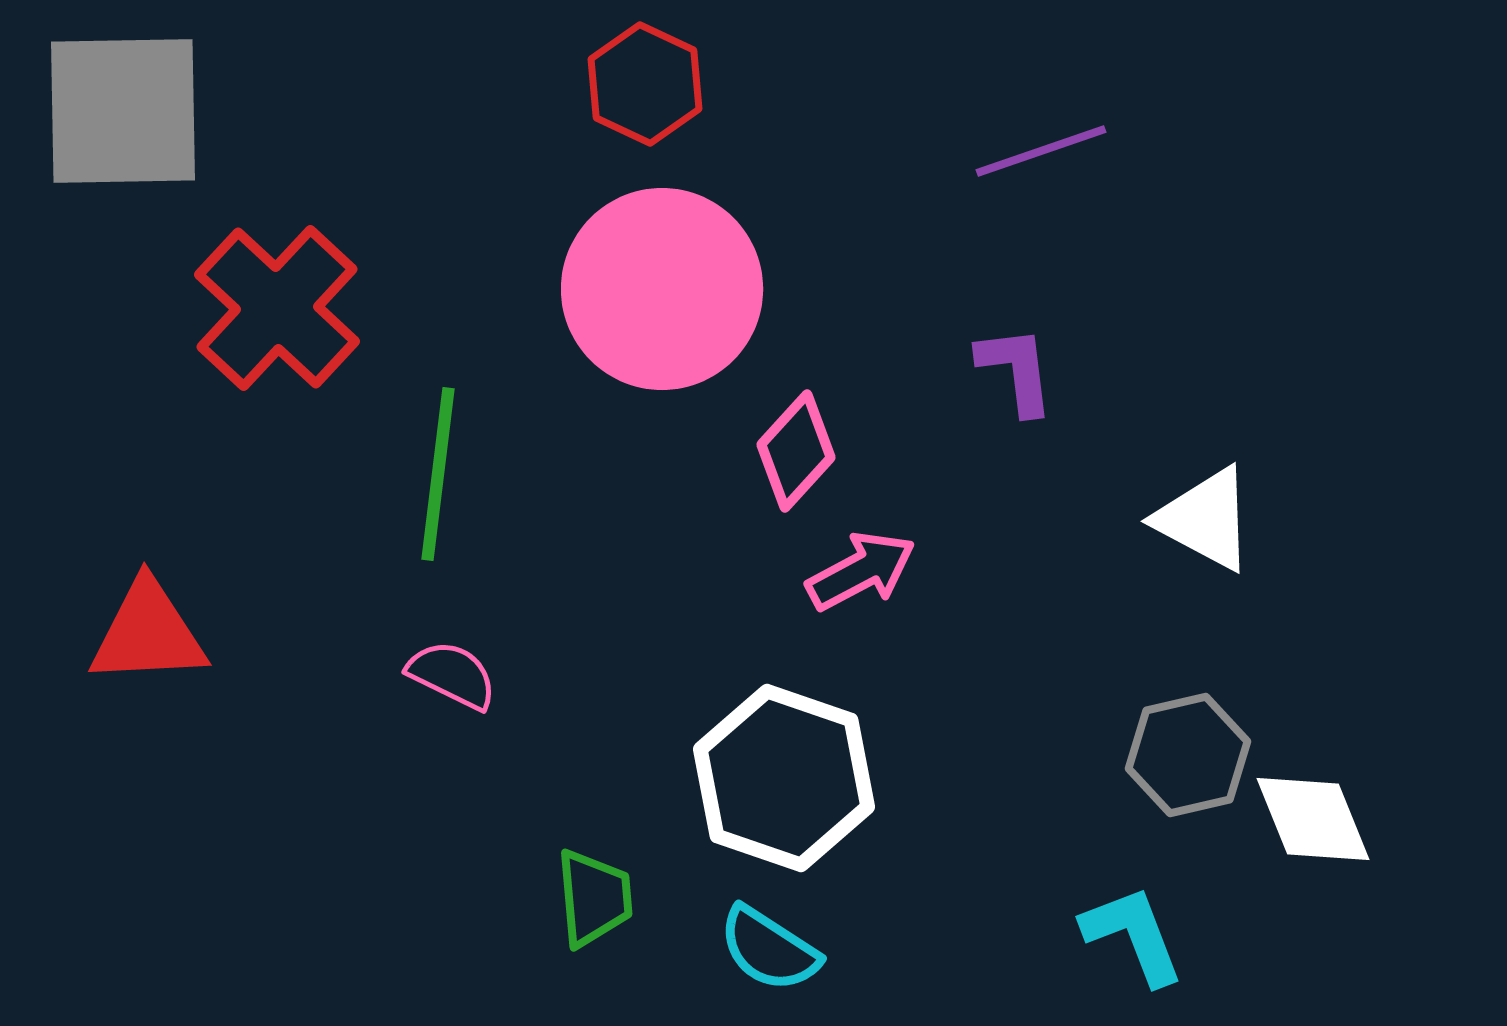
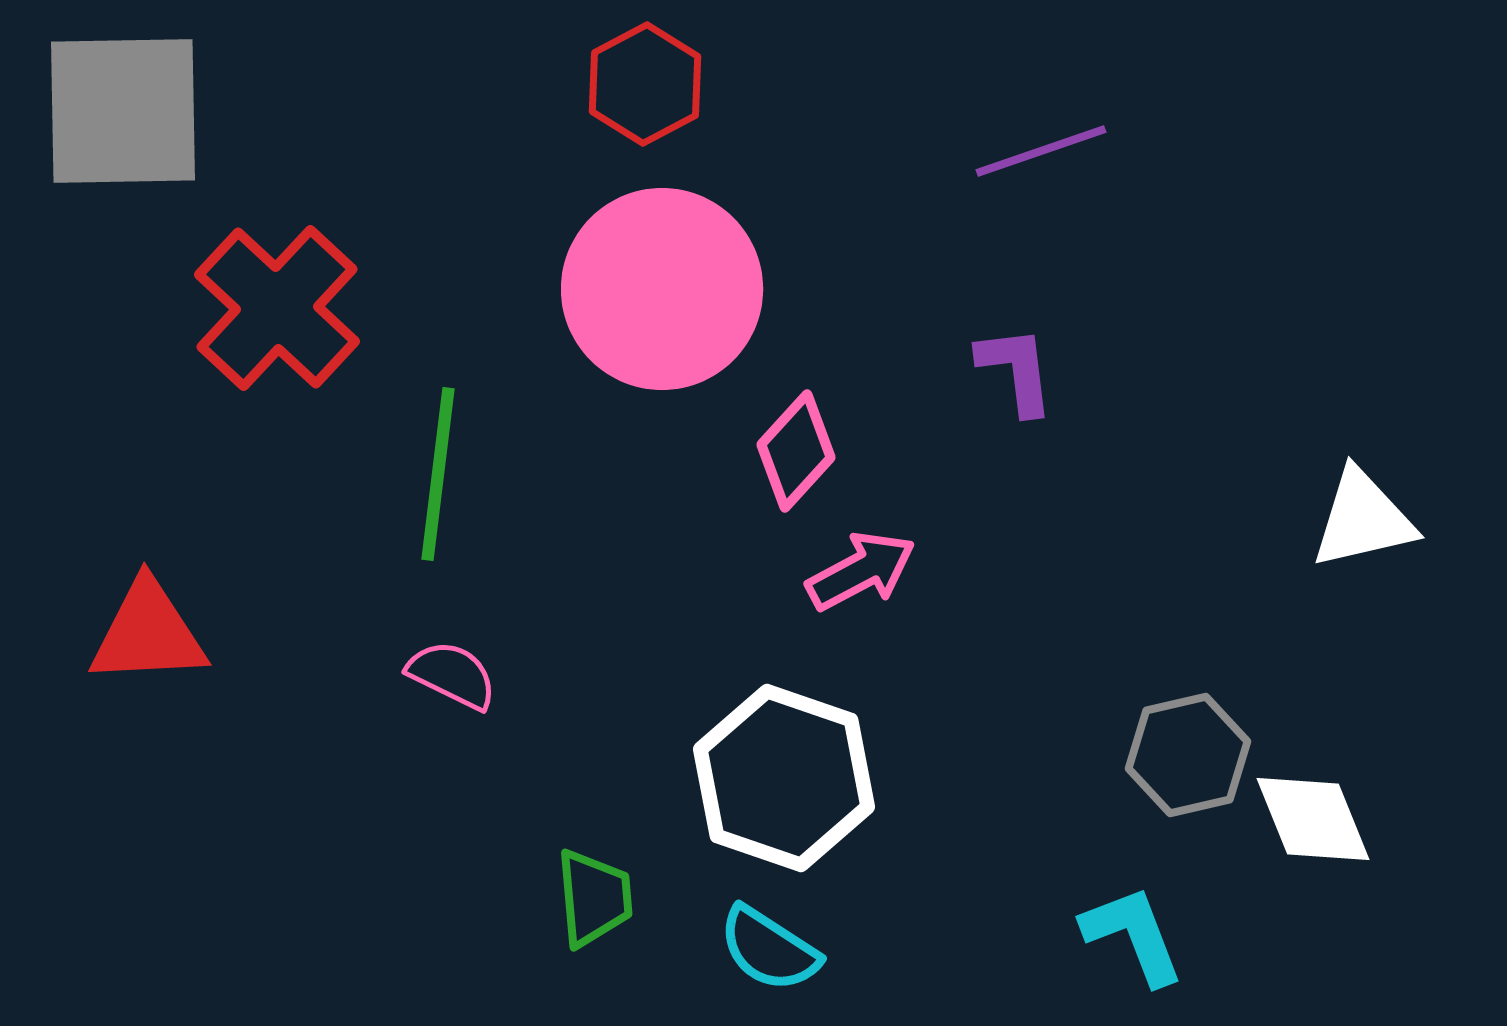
red hexagon: rotated 7 degrees clockwise
white triangle: moved 158 px right; rotated 41 degrees counterclockwise
